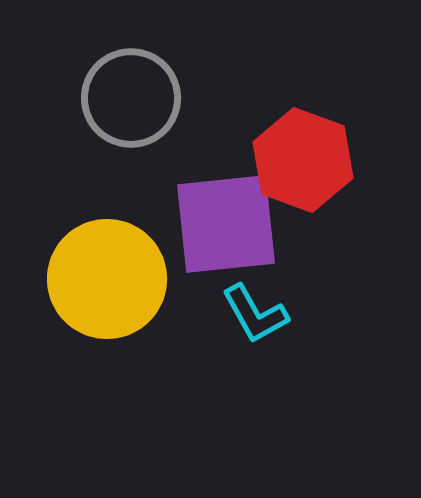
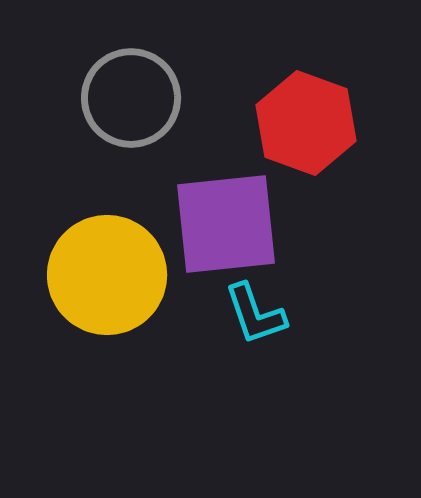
red hexagon: moved 3 px right, 37 px up
yellow circle: moved 4 px up
cyan L-shape: rotated 10 degrees clockwise
